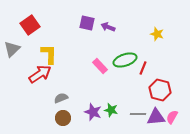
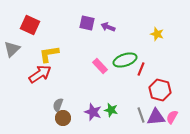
red square: rotated 30 degrees counterclockwise
yellow L-shape: rotated 100 degrees counterclockwise
red line: moved 2 px left, 1 px down
gray semicircle: moved 3 px left, 7 px down; rotated 48 degrees counterclockwise
gray line: moved 3 px right, 1 px down; rotated 70 degrees clockwise
